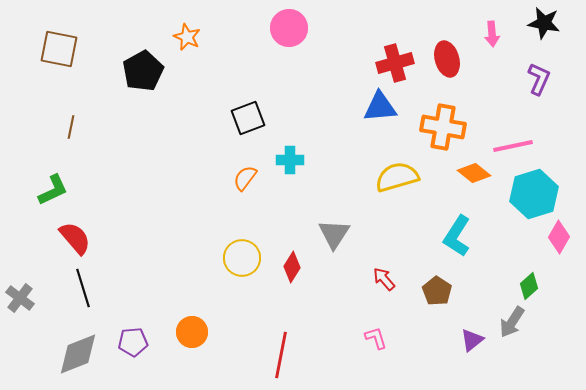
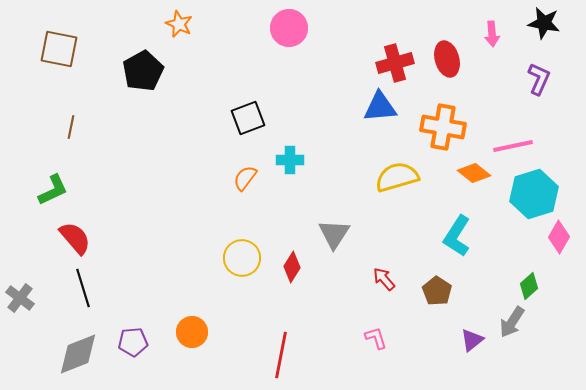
orange star: moved 8 px left, 13 px up
